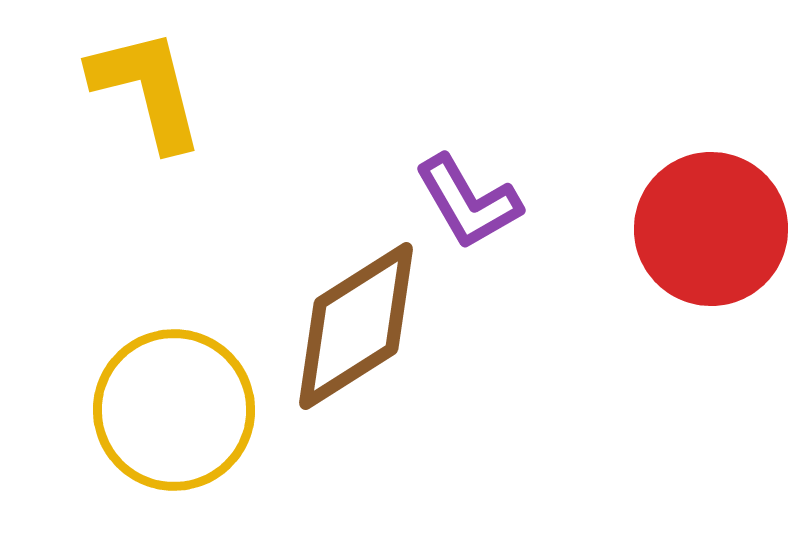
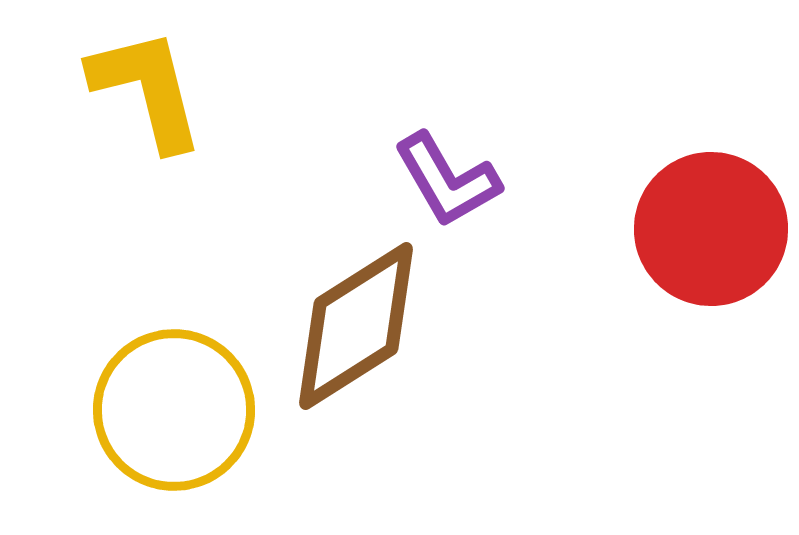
purple L-shape: moved 21 px left, 22 px up
